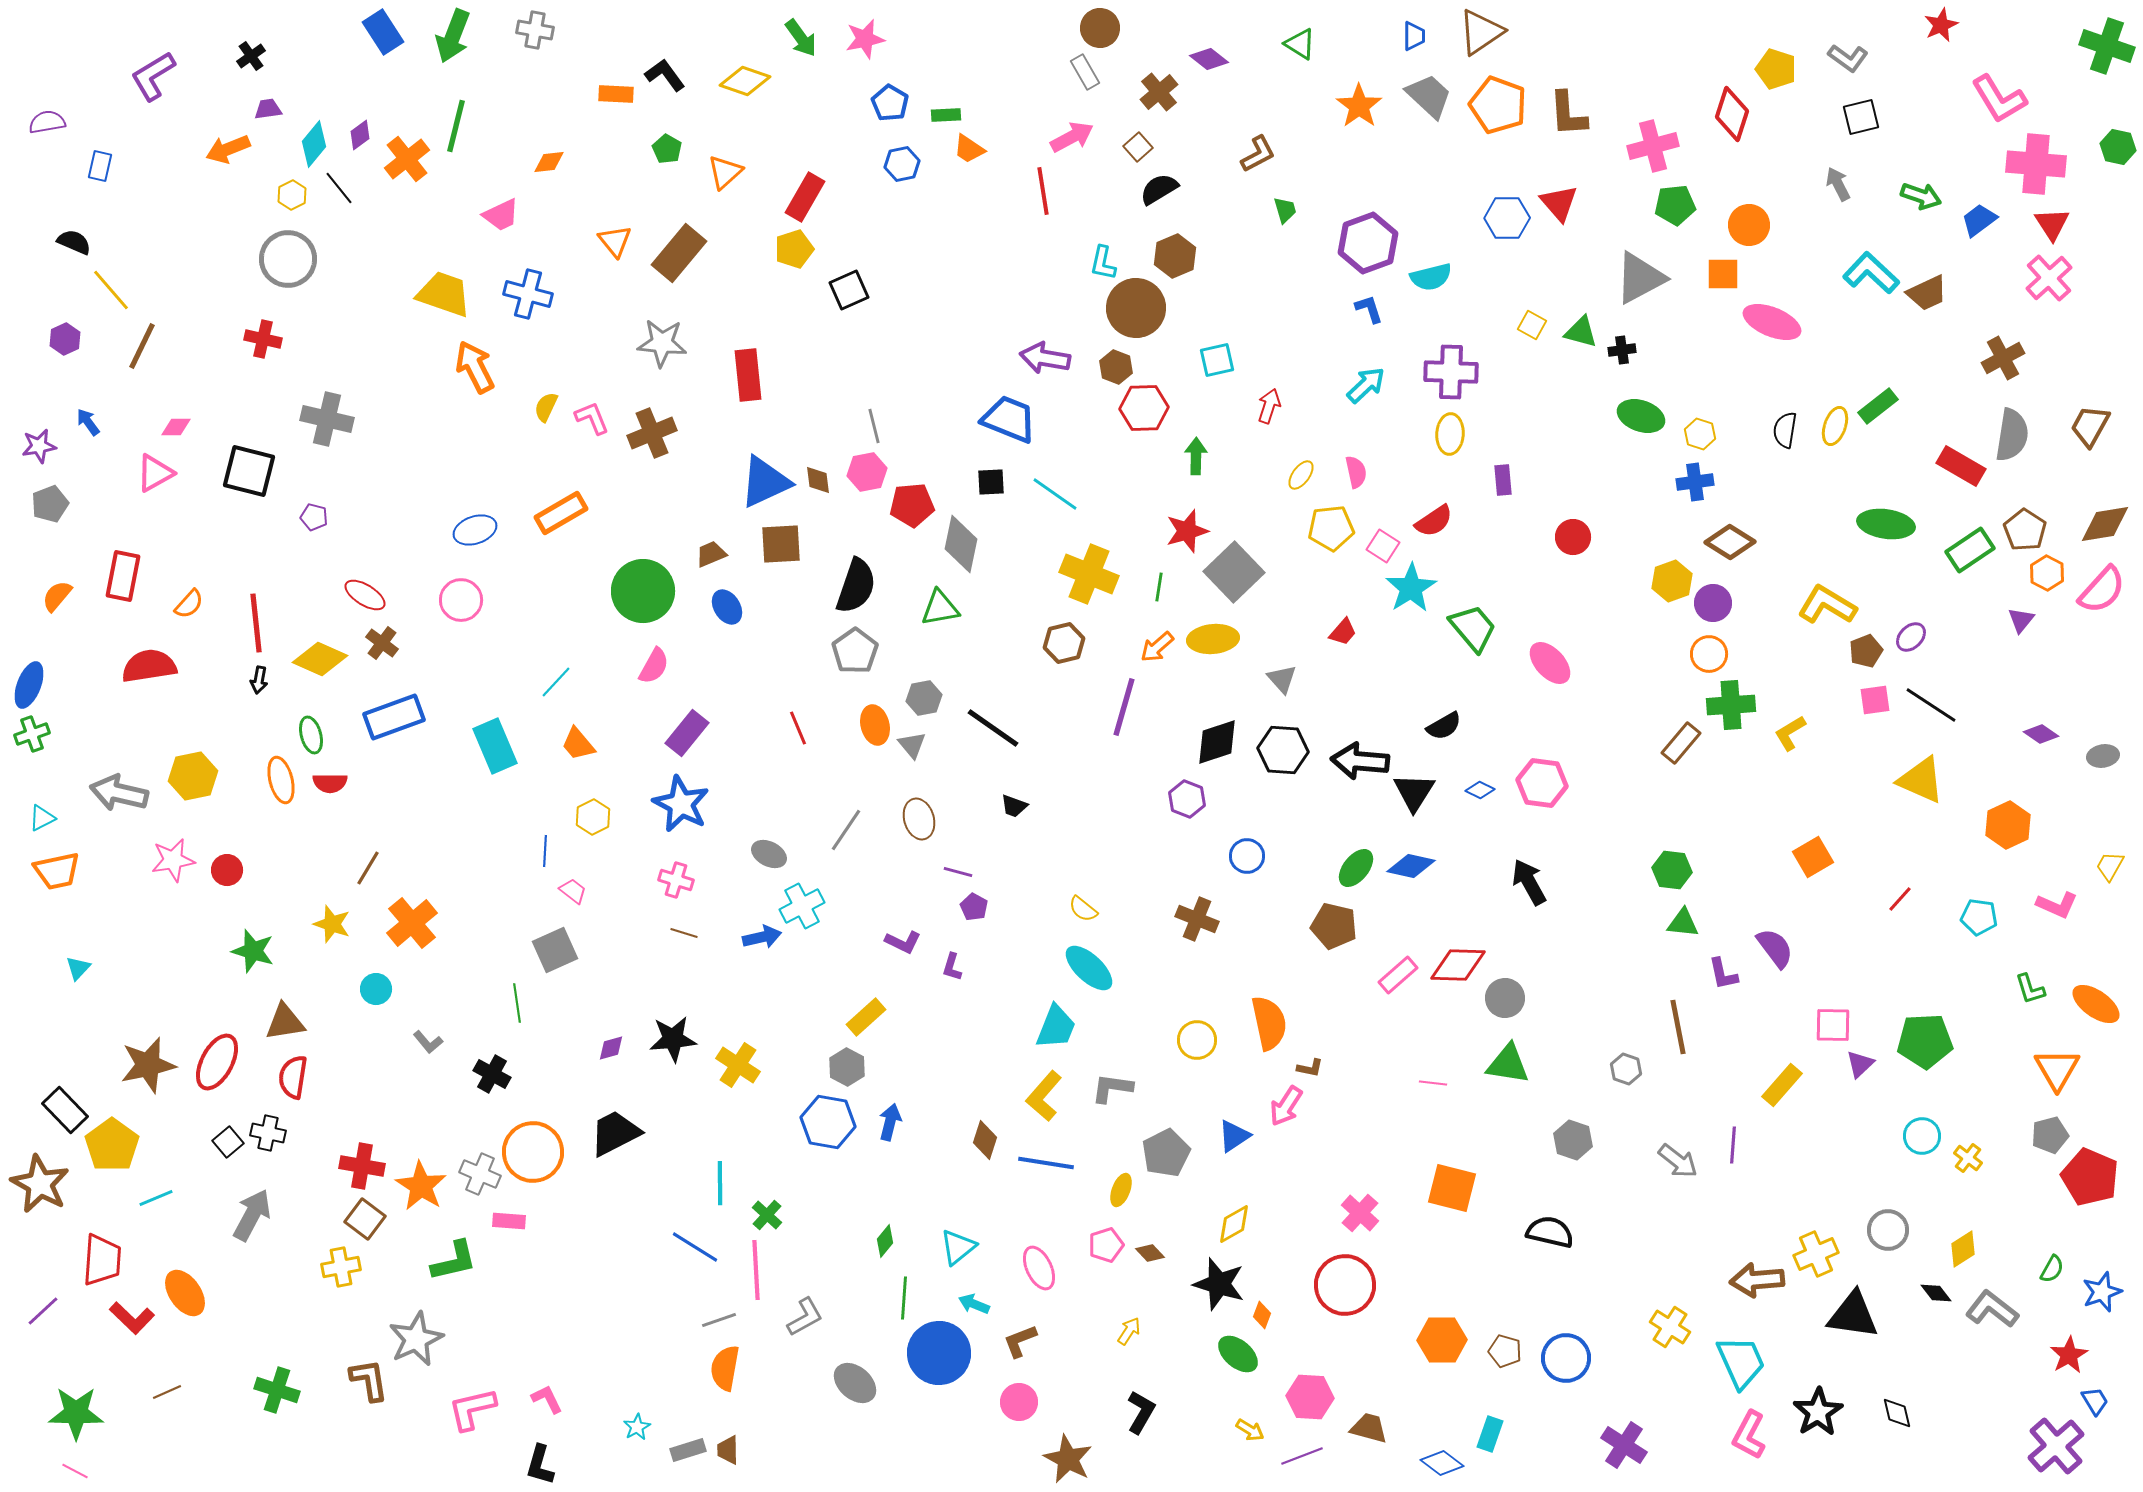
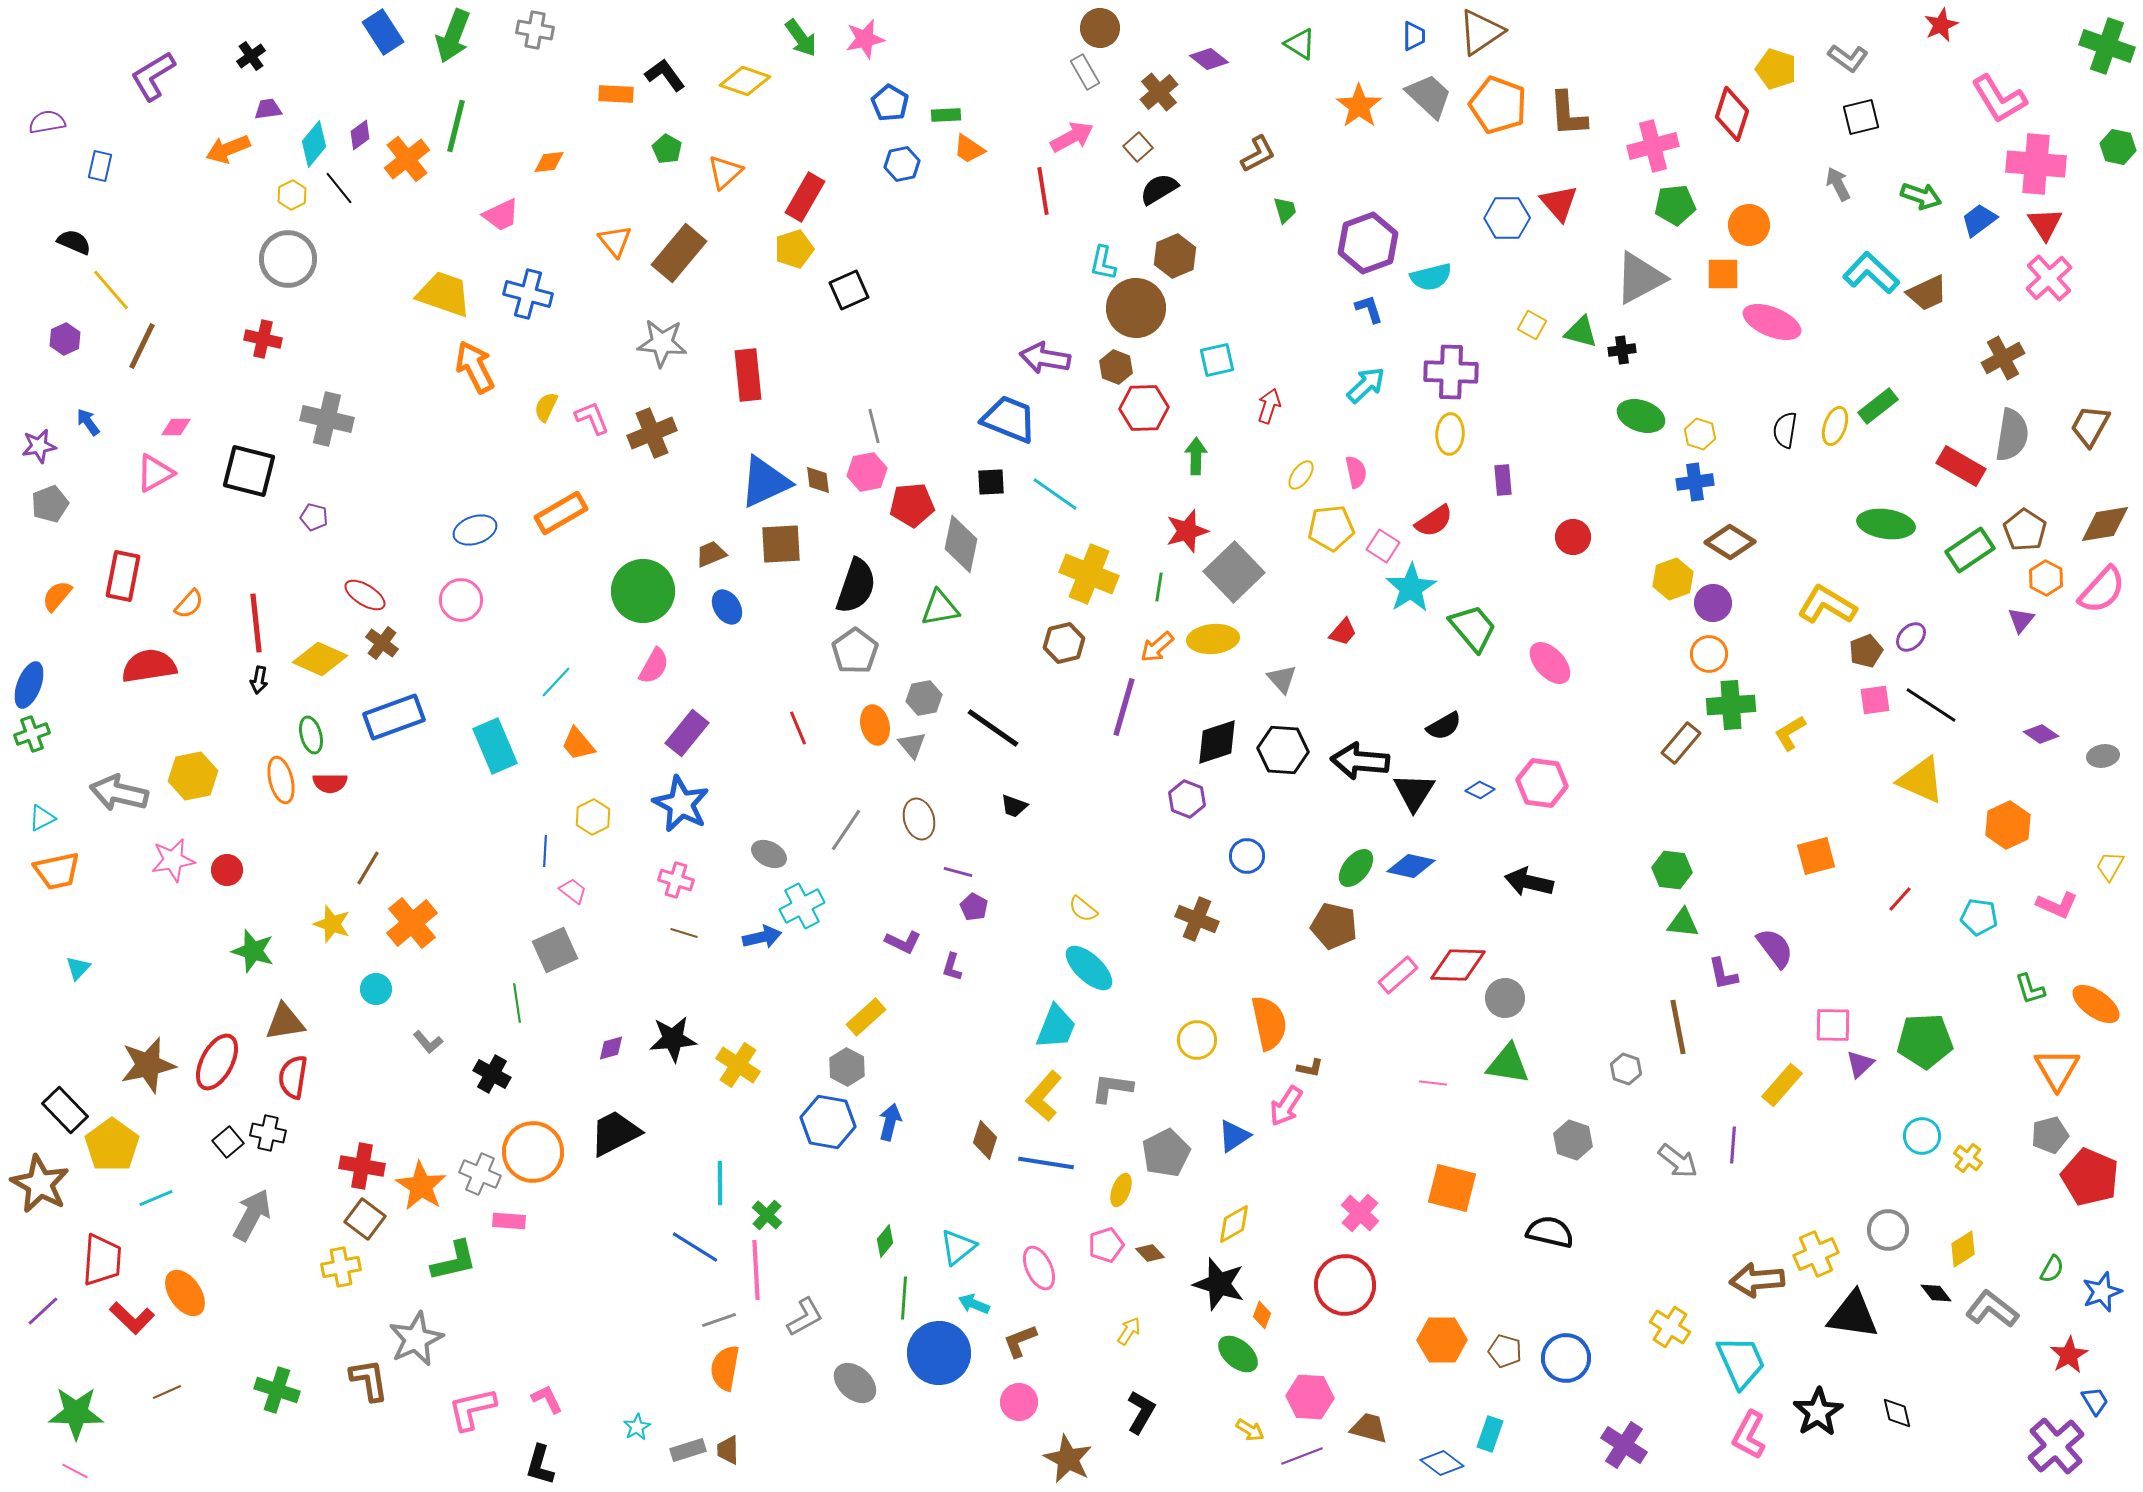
red triangle at (2052, 224): moved 7 px left
orange hexagon at (2047, 573): moved 1 px left, 5 px down
yellow hexagon at (1672, 581): moved 1 px right, 2 px up
orange square at (1813, 857): moved 3 px right, 1 px up; rotated 15 degrees clockwise
black arrow at (1529, 882): rotated 48 degrees counterclockwise
